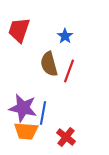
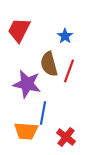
red trapezoid: rotated 8 degrees clockwise
purple star: moved 4 px right, 24 px up
